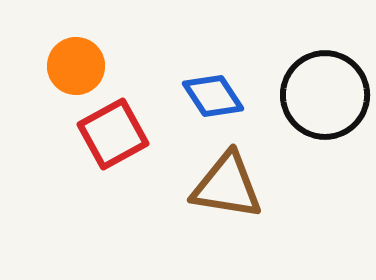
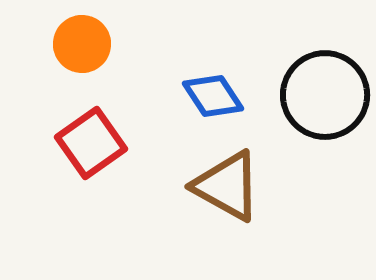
orange circle: moved 6 px right, 22 px up
red square: moved 22 px left, 9 px down; rotated 6 degrees counterclockwise
brown triangle: rotated 20 degrees clockwise
